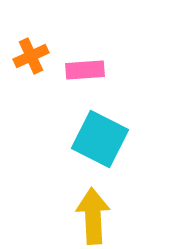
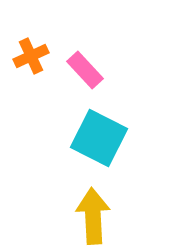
pink rectangle: rotated 51 degrees clockwise
cyan square: moved 1 px left, 1 px up
